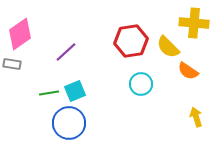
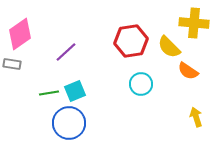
yellow semicircle: moved 1 px right
